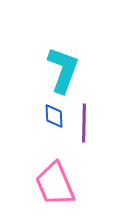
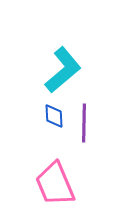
cyan L-shape: rotated 30 degrees clockwise
